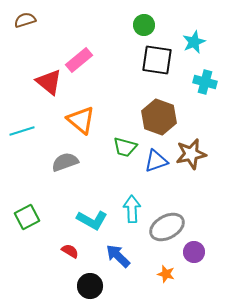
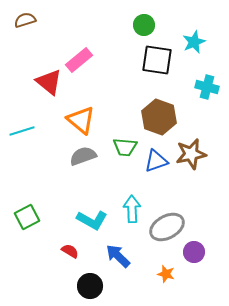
cyan cross: moved 2 px right, 5 px down
green trapezoid: rotated 10 degrees counterclockwise
gray semicircle: moved 18 px right, 6 px up
